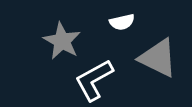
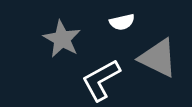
gray star: moved 2 px up
white L-shape: moved 7 px right
